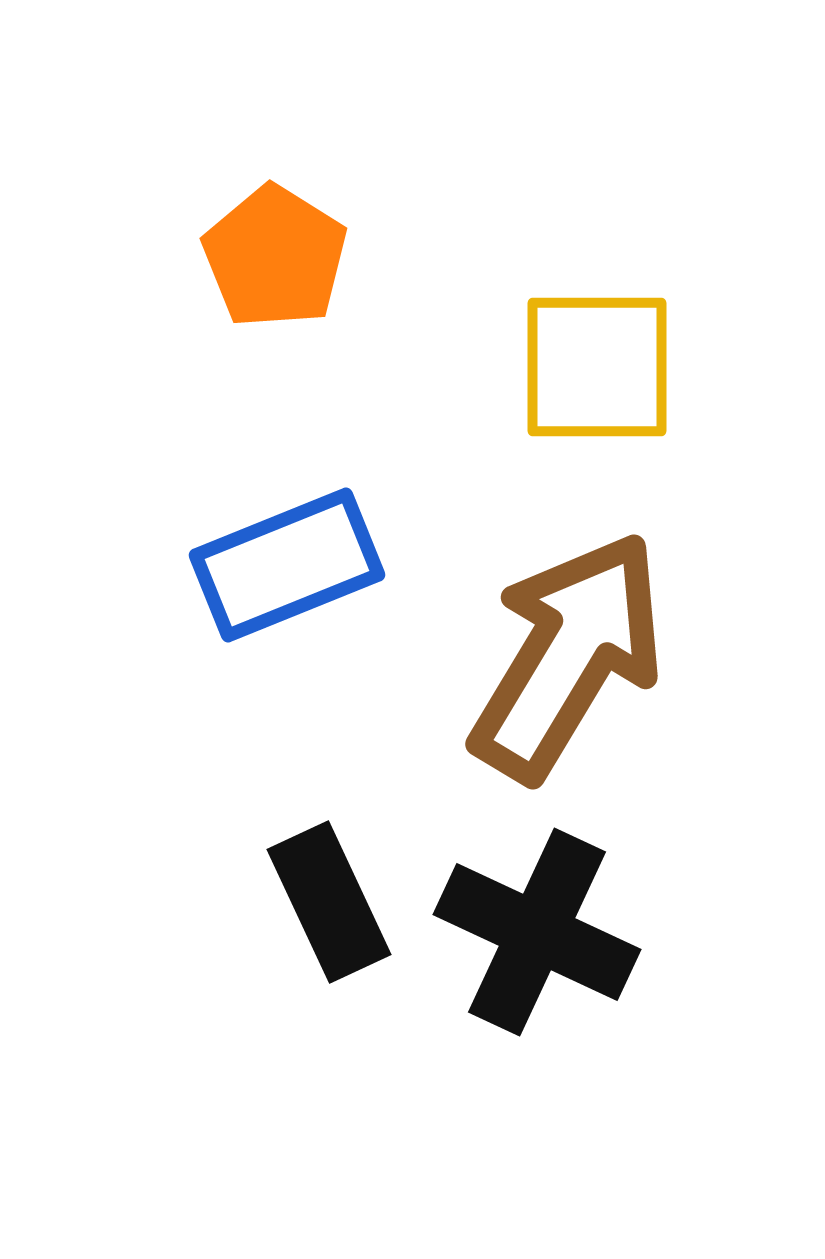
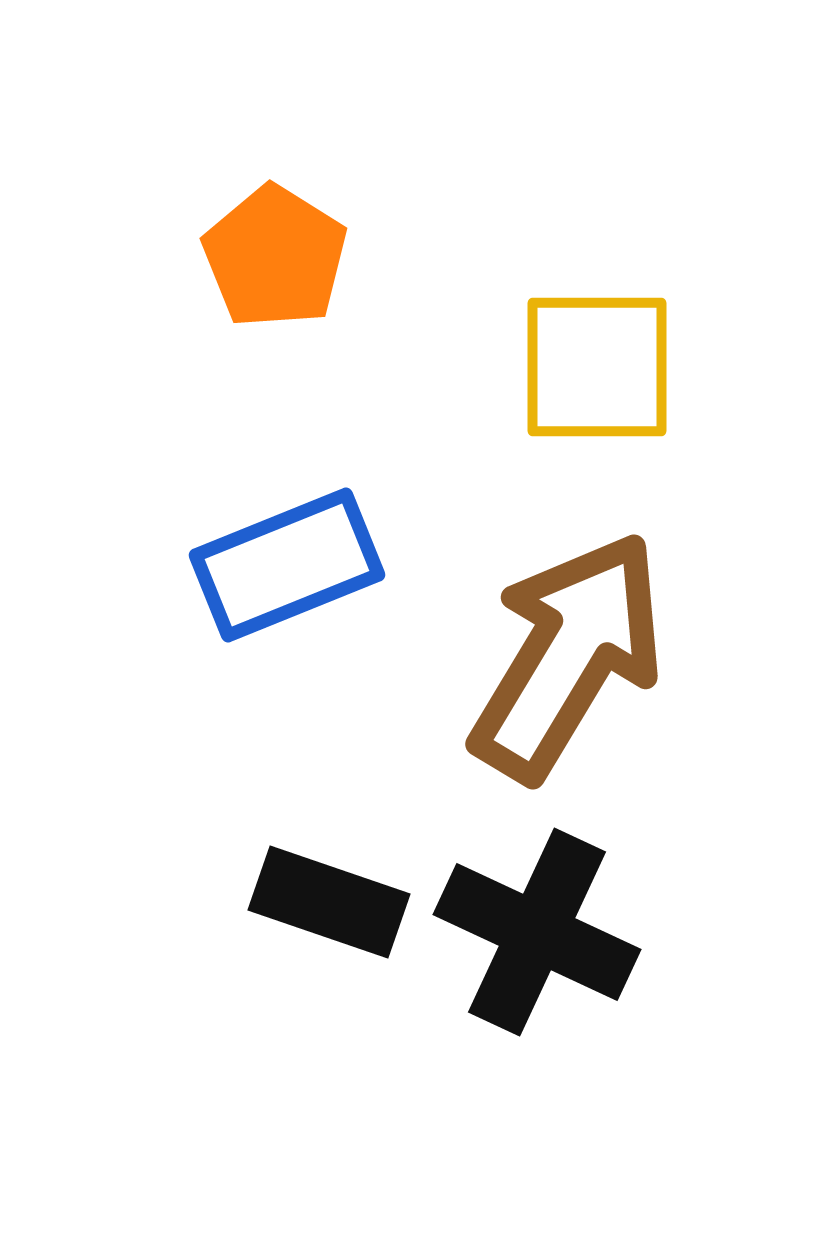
black rectangle: rotated 46 degrees counterclockwise
